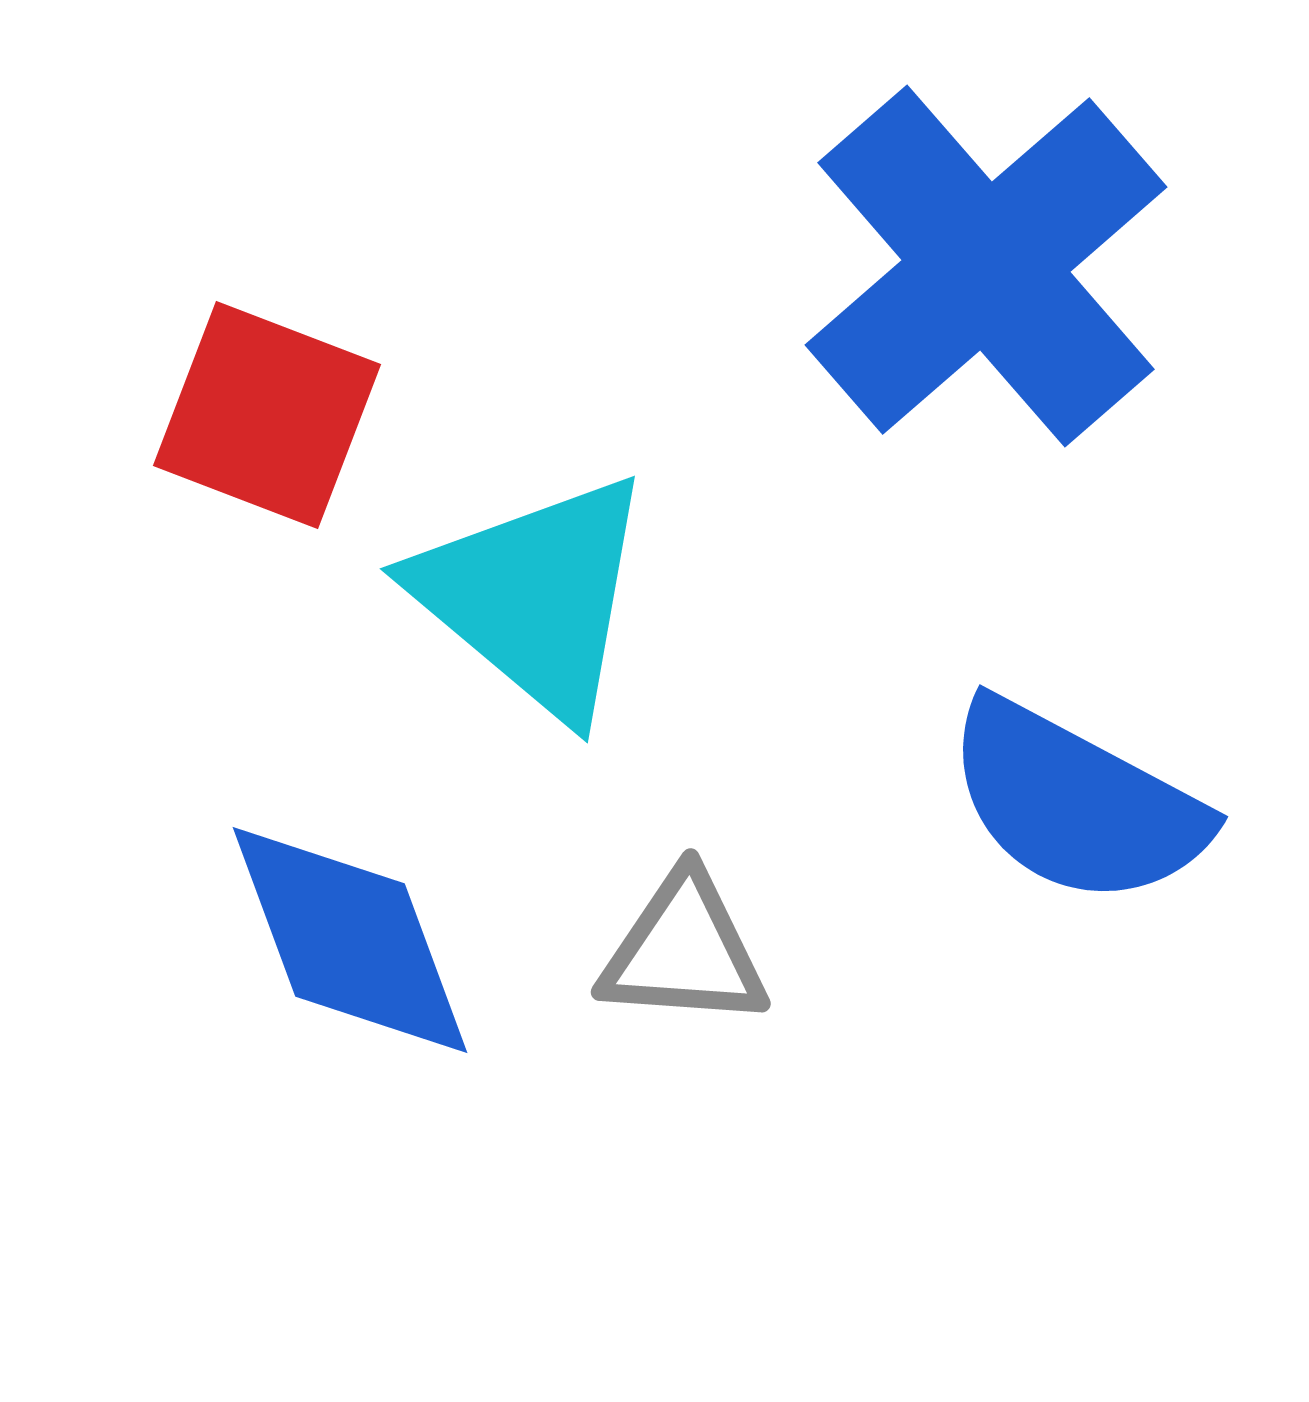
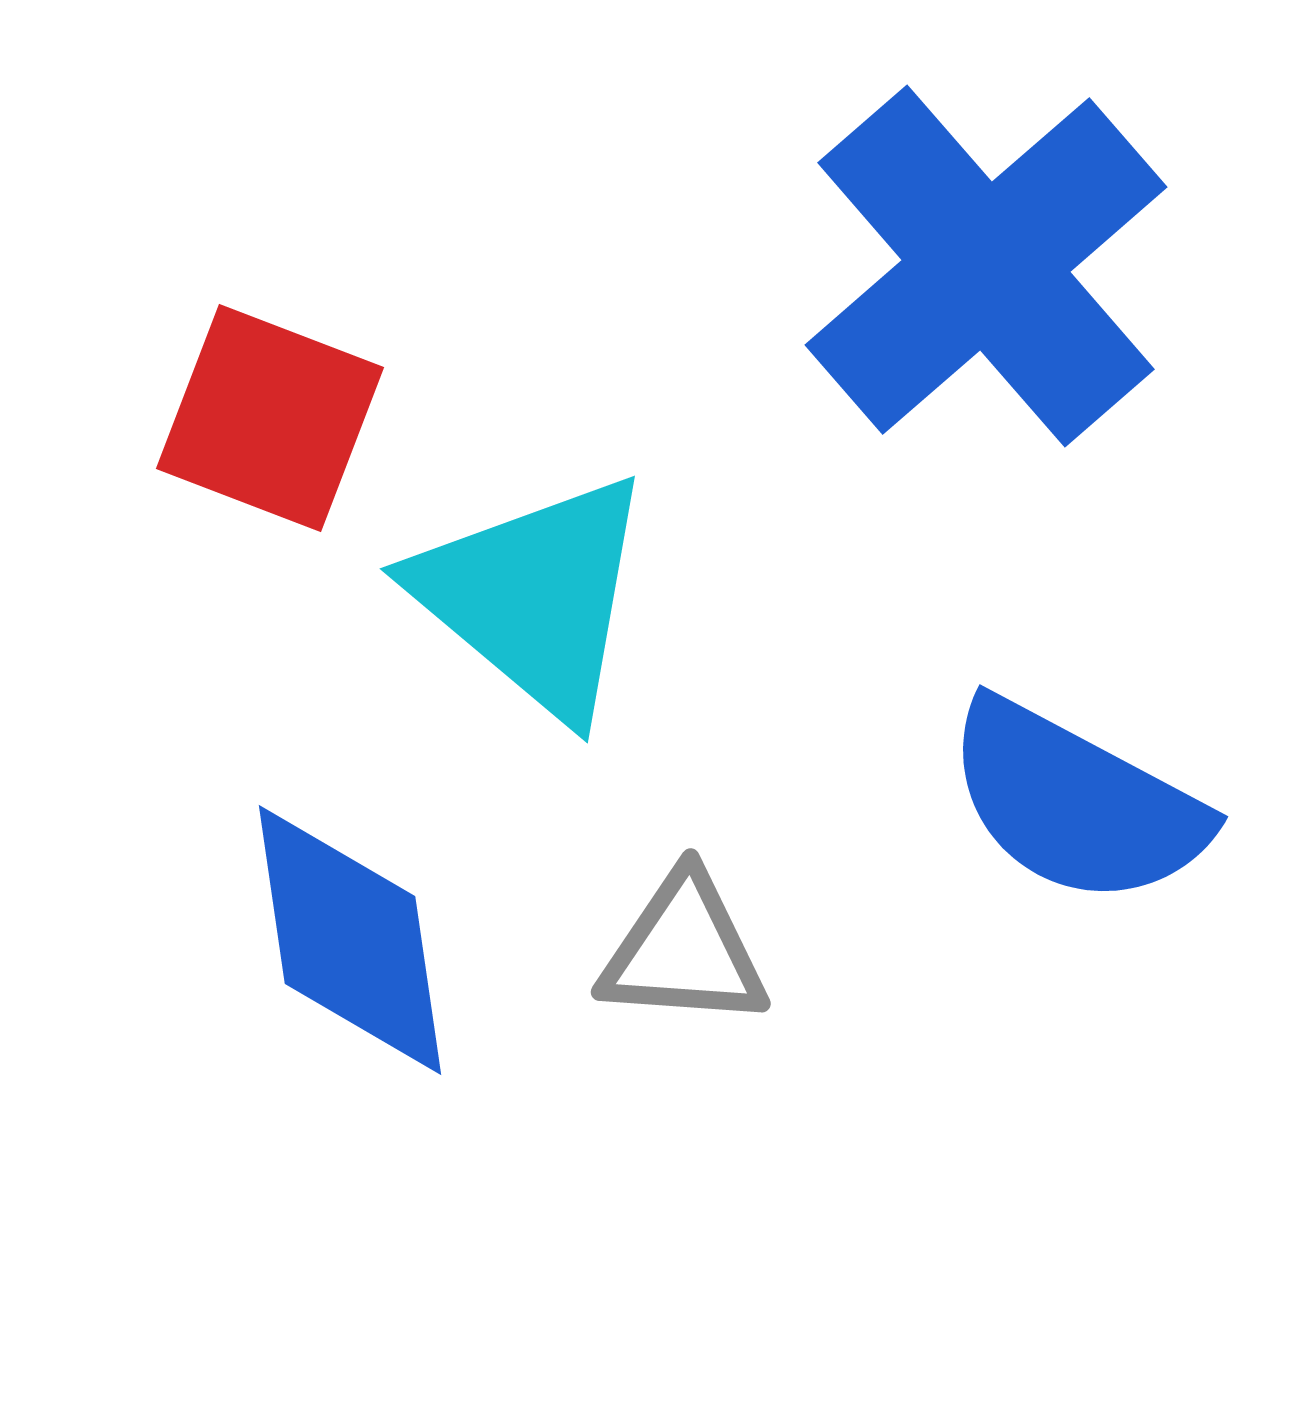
red square: moved 3 px right, 3 px down
blue diamond: rotated 12 degrees clockwise
